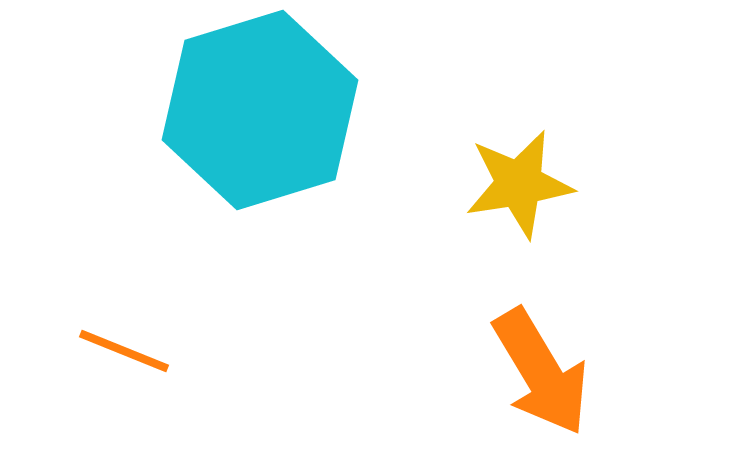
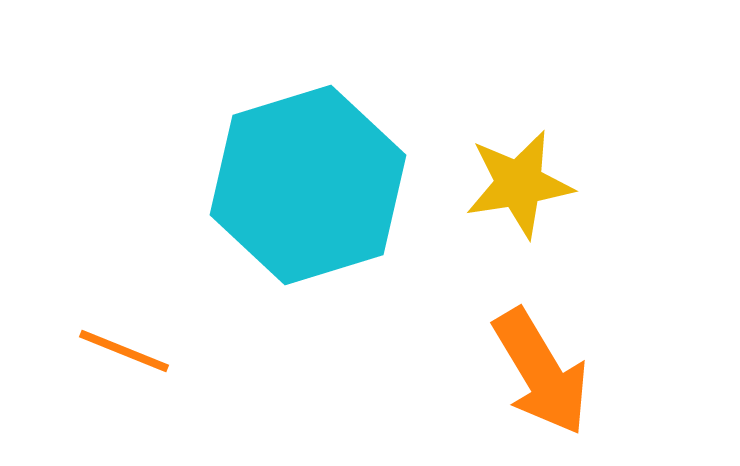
cyan hexagon: moved 48 px right, 75 px down
